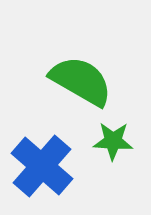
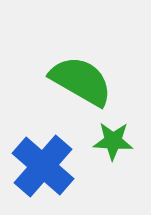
blue cross: moved 1 px right
